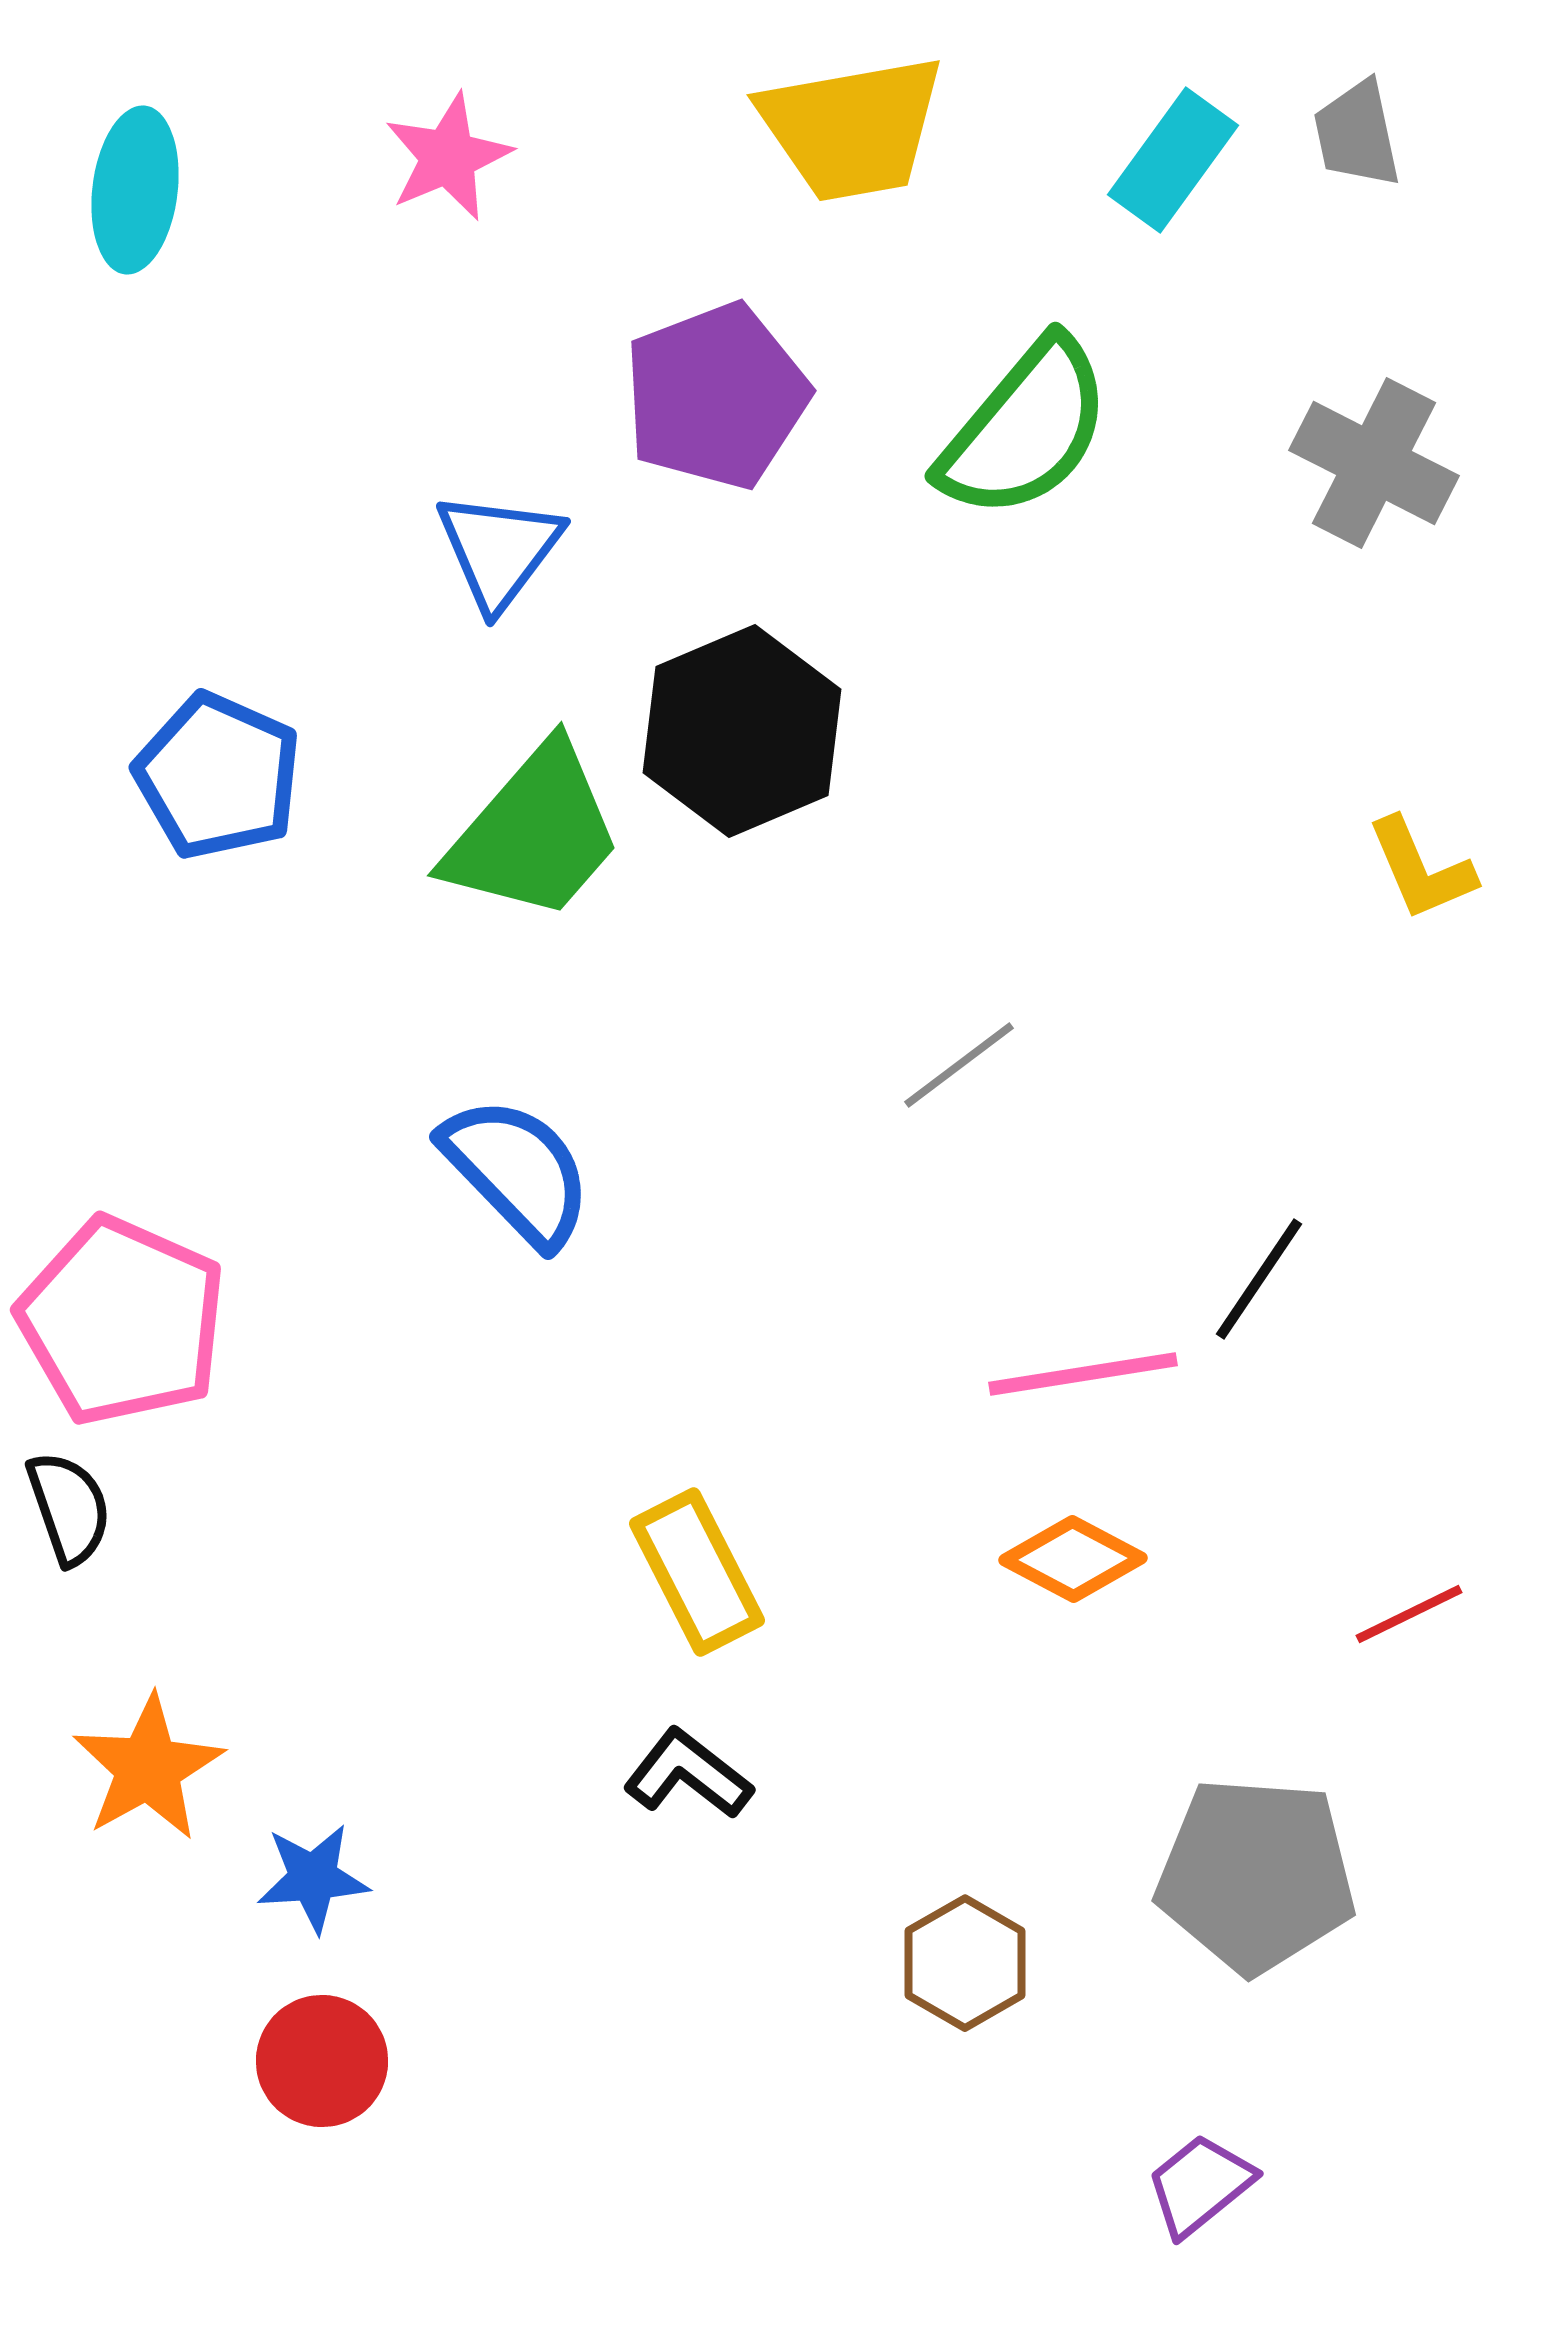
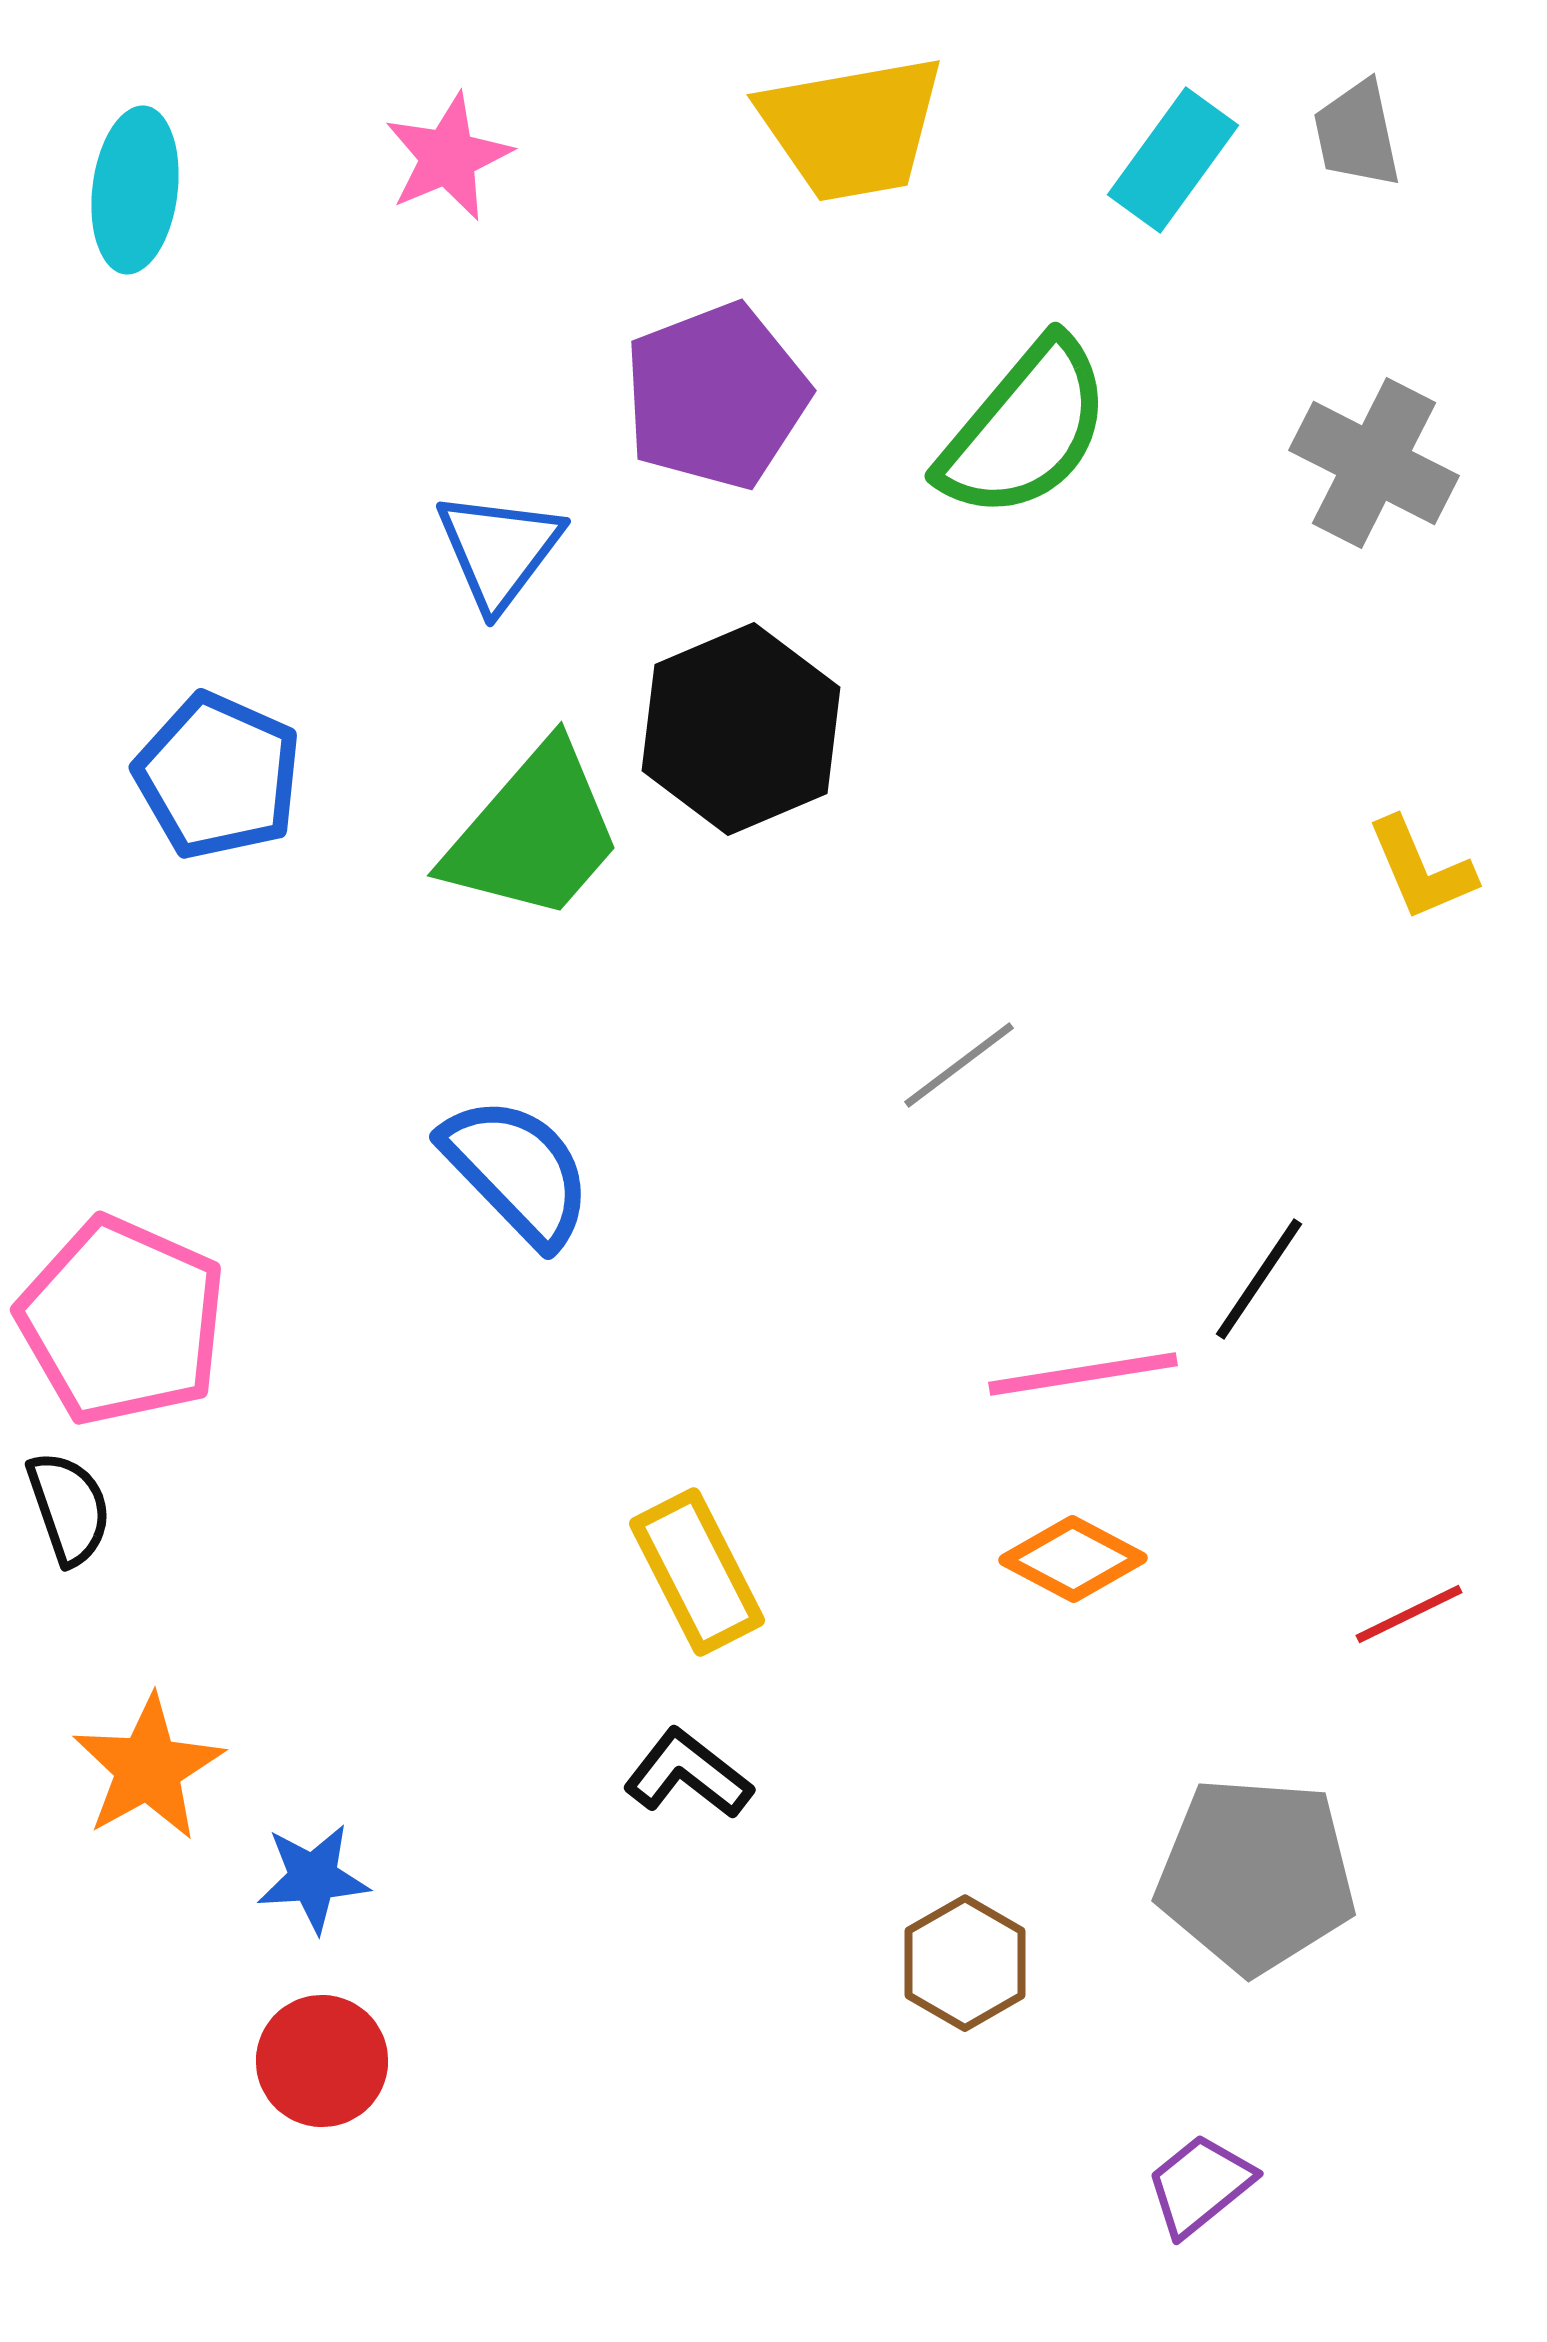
black hexagon: moved 1 px left, 2 px up
